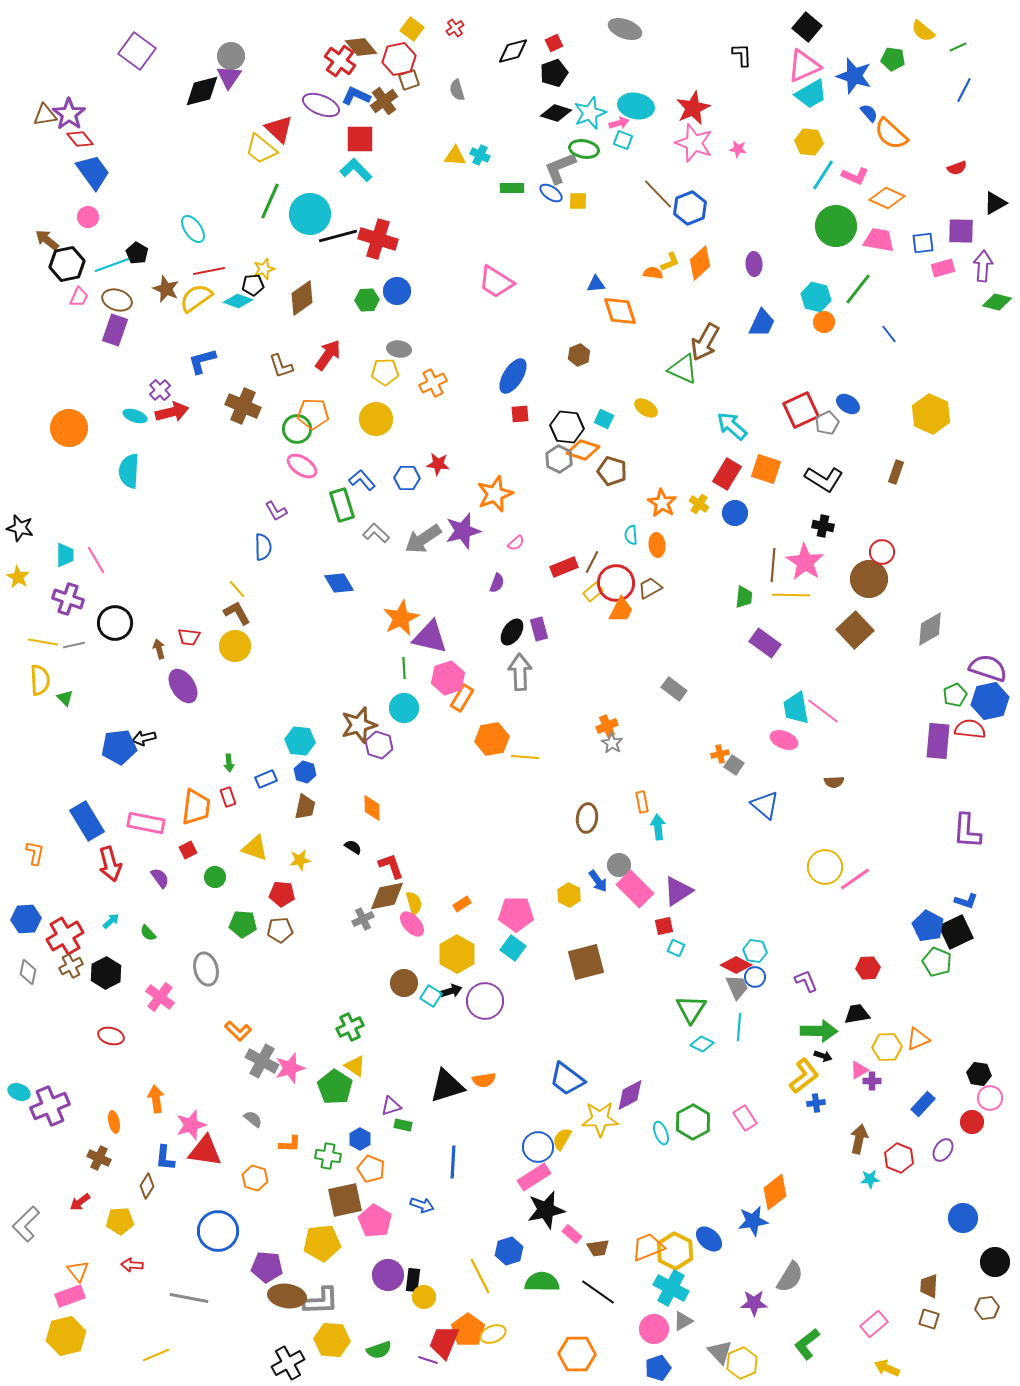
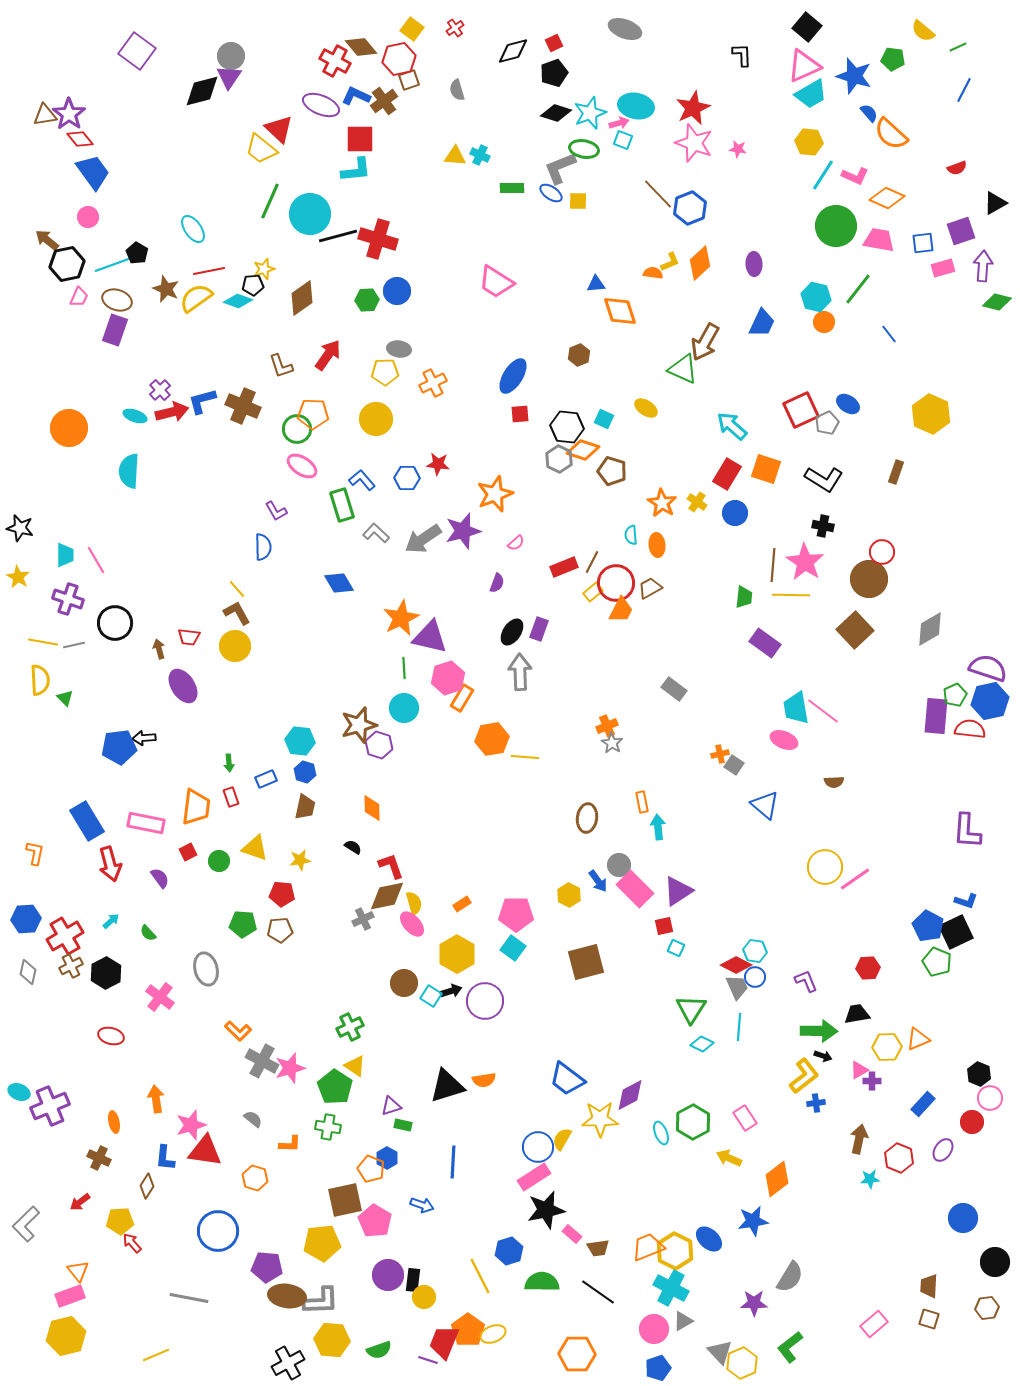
red cross at (340, 61): moved 5 px left; rotated 8 degrees counterclockwise
cyan L-shape at (356, 170): rotated 128 degrees clockwise
purple square at (961, 231): rotated 20 degrees counterclockwise
blue L-shape at (202, 361): moved 40 px down
yellow cross at (699, 504): moved 2 px left, 2 px up
purple rectangle at (539, 629): rotated 35 degrees clockwise
black arrow at (144, 738): rotated 10 degrees clockwise
purple rectangle at (938, 741): moved 2 px left, 25 px up
red rectangle at (228, 797): moved 3 px right
red square at (188, 850): moved 2 px down
green circle at (215, 877): moved 4 px right, 16 px up
black hexagon at (979, 1074): rotated 15 degrees clockwise
blue hexagon at (360, 1139): moved 27 px right, 19 px down
green cross at (328, 1156): moved 29 px up
orange diamond at (775, 1192): moved 2 px right, 13 px up
red arrow at (132, 1265): moved 22 px up; rotated 45 degrees clockwise
green L-shape at (807, 1344): moved 17 px left, 3 px down
yellow arrow at (887, 1368): moved 158 px left, 210 px up
